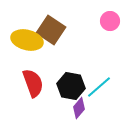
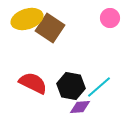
pink circle: moved 3 px up
brown square: moved 1 px left, 2 px up
yellow ellipse: moved 21 px up; rotated 32 degrees counterclockwise
red semicircle: rotated 44 degrees counterclockwise
purple diamond: moved 1 px right, 1 px up; rotated 45 degrees clockwise
